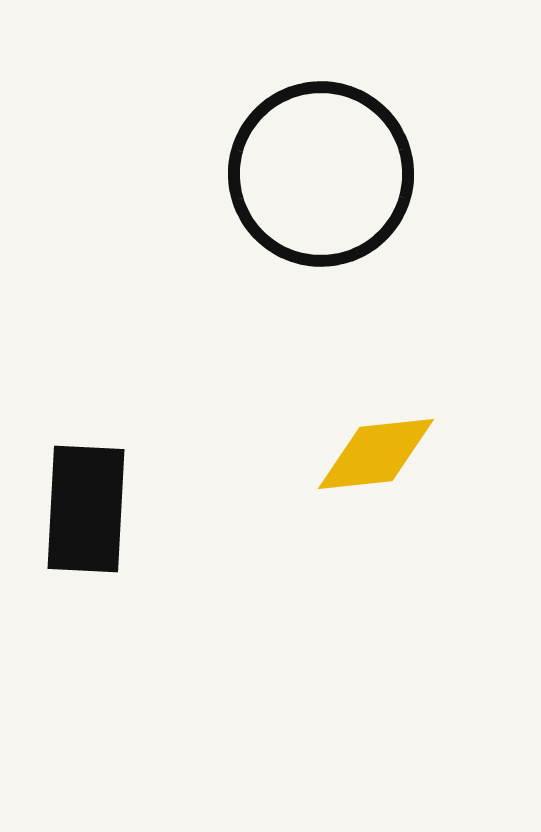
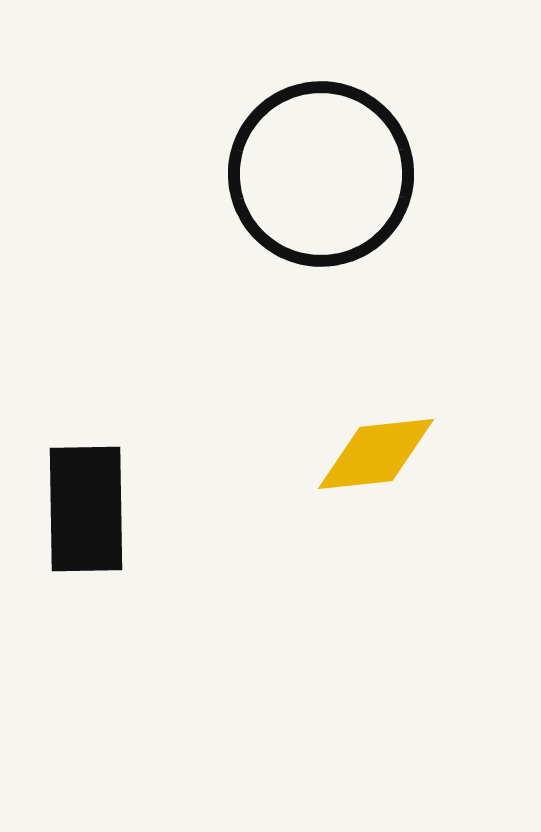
black rectangle: rotated 4 degrees counterclockwise
